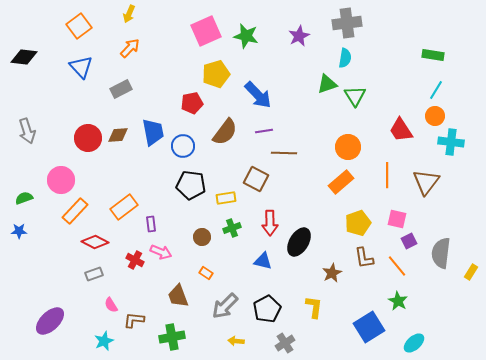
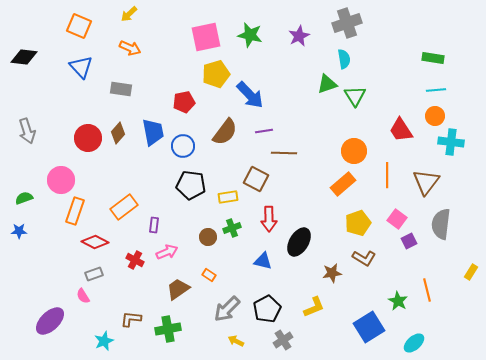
yellow arrow at (129, 14): rotated 24 degrees clockwise
gray cross at (347, 23): rotated 12 degrees counterclockwise
orange square at (79, 26): rotated 30 degrees counterclockwise
pink square at (206, 31): moved 6 px down; rotated 12 degrees clockwise
green star at (246, 36): moved 4 px right, 1 px up
orange arrow at (130, 48): rotated 70 degrees clockwise
green rectangle at (433, 55): moved 3 px down
cyan semicircle at (345, 58): moved 1 px left, 1 px down; rotated 18 degrees counterclockwise
gray rectangle at (121, 89): rotated 35 degrees clockwise
cyan line at (436, 90): rotated 54 degrees clockwise
blue arrow at (258, 95): moved 8 px left
red pentagon at (192, 103): moved 8 px left, 1 px up
brown diamond at (118, 135): moved 2 px up; rotated 45 degrees counterclockwise
orange circle at (348, 147): moved 6 px right, 4 px down
orange rectangle at (341, 182): moved 2 px right, 2 px down
yellow rectangle at (226, 198): moved 2 px right, 1 px up
orange rectangle at (75, 211): rotated 24 degrees counterclockwise
pink square at (397, 219): rotated 24 degrees clockwise
red arrow at (270, 223): moved 1 px left, 4 px up
purple rectangle at (151, 224): moved 3 px right, 1 px down; rotated 14 degrees clockwise
brown circle at (202, 237): moved 6 px right
pink arrow at (161, 252): moved 6 px right; rotated 45 degrees counterclockwise
gray semicircle at (441, 253): moved 29 px up
brown L-shape at (364, 258): rotated 50 degrees counterclockwise
orange line at (397, 266): moved 30 px right, 24 px down; rotated 25 degrees clockwise
orange rectangle at (206, 273): moved 3 px right, 2 px down
brown star at (332, 273): rotated 18 degrees clockwise
brown trapezoid at (178, 296): moved 7 px up; rotated 75 degrees clockwise
pink semicircle at (111, 305): moved 28 px left, 9 px up
gray arrow at (225, 306): moved 2 px right, 3 px down
yellow L-shape at (314, 307): rotated 60 degrees clockwise
brown L-shape at (134, 320): moved 3 px left, 1 px up
green cross at (172, 337): moved 4 px left, 8 px up
yellow arrow at (236, 341): rotated 21 degrees clockwise
gray cross at (285, 343): moved 2 px left, 3 px up
